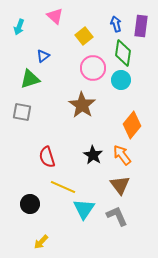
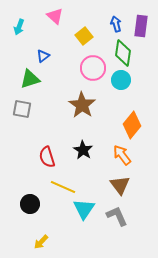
gray square: moved 3 px up
black star: moved 10 px left, 5 px up
